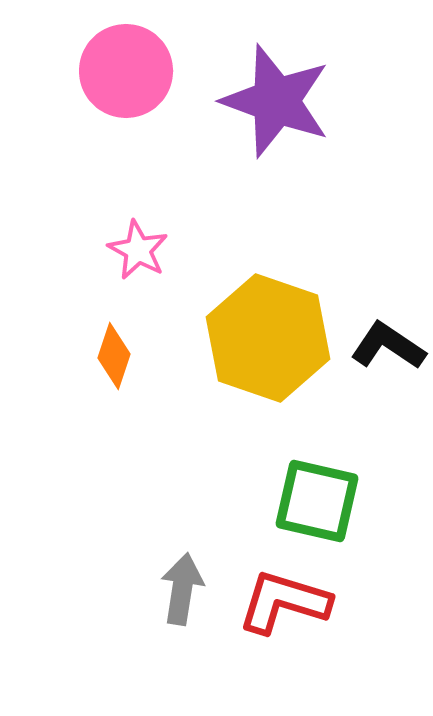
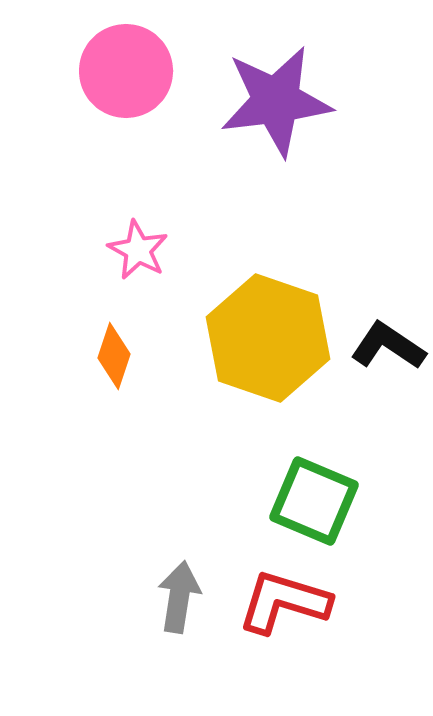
purple star: rotated 27 degrees counterclockwise
green square: moved 3 px left; rotated 10 degrees clockwise
gray arrow: moved 3 px left, 8 px down
